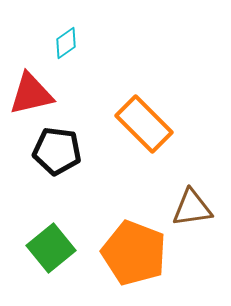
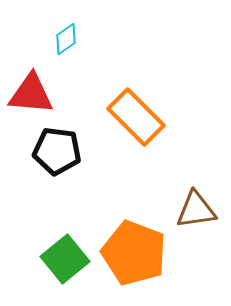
cyan diamond: moved 4 px up
red triangle: rotated 18 degrees clockwise
orange rectangle: moved 8 px left, 7 px up
brown triangle: moved 4 px right, 2 px down
green square: moved 14 px right, 11 px down
